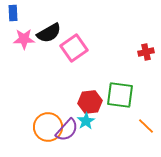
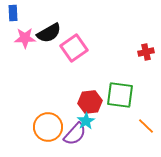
pink star: moved 1 px right, 1 px up
purple semicircle: moved 8 px right, 4 px down
